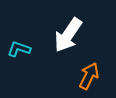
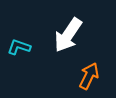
cyan L-shape: moved 2 px up
